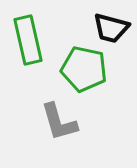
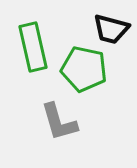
black trapezoid: moved 1 px down
green rectangle: moved 5 px right, 7 px down
